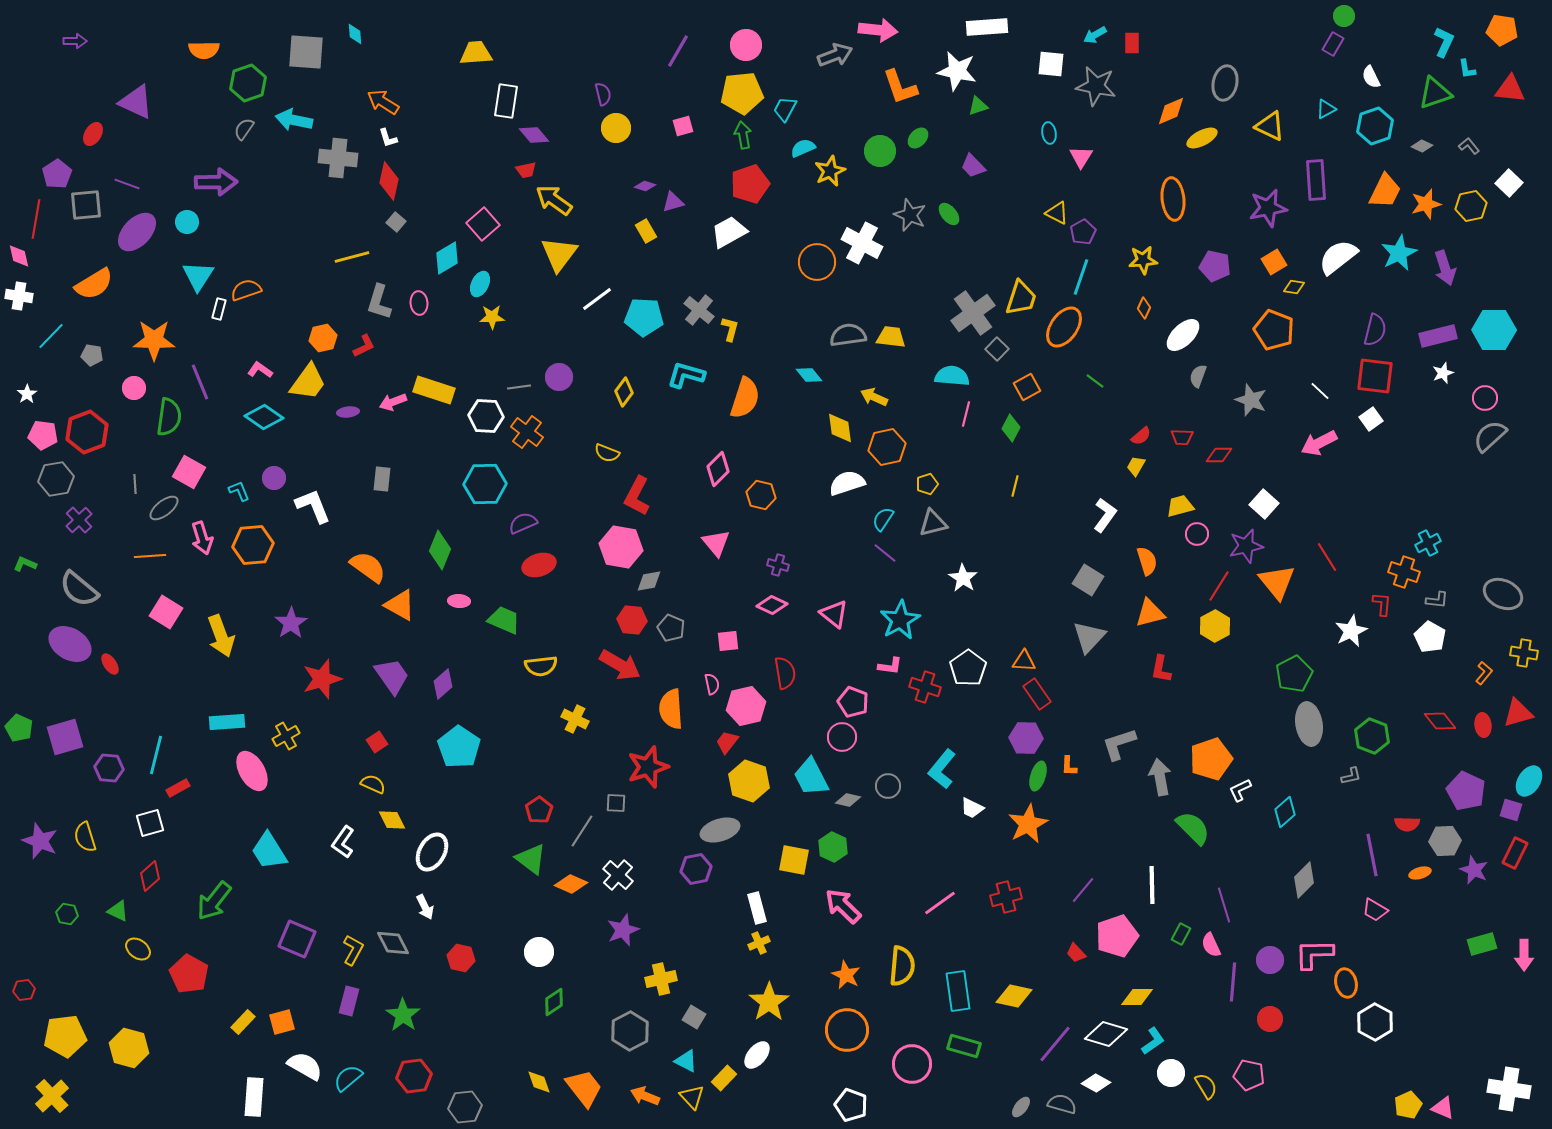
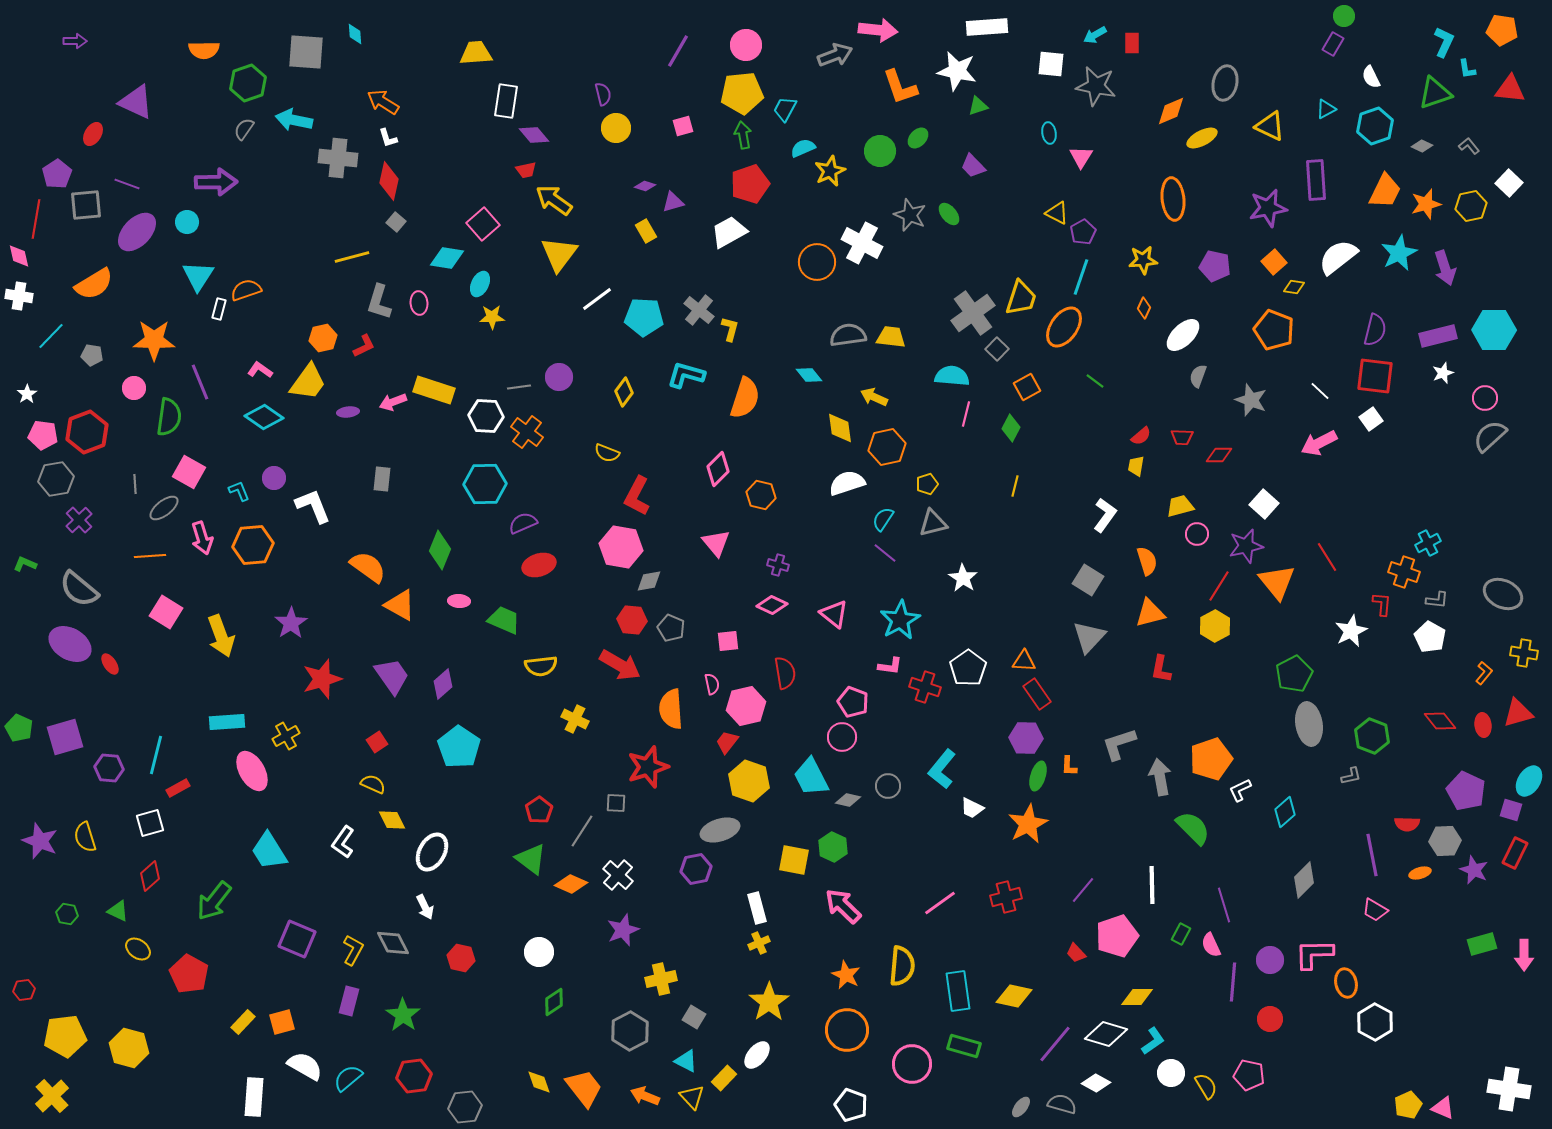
cyan diamond at (447, 258): rotated 40 degrees clockwise
orange square at (1274, 262): rotated 10 degrees counterclockwise
yellow trapezoid at (1136, 466): rotated 20 degrees counterclockwise
